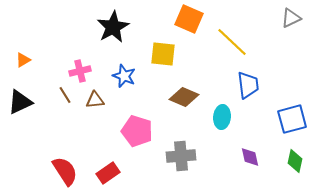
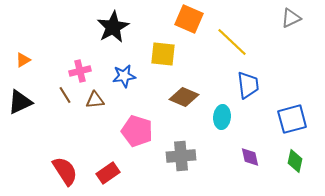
blue star: rotated 30 degrees counterclockwise
